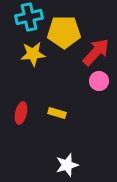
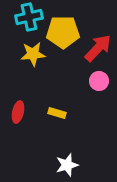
yellow pentagon: moved 1 px left
red arrow: moved 2 px right, 4 px up
red ellipse: moved 3 px left, 1 px up
